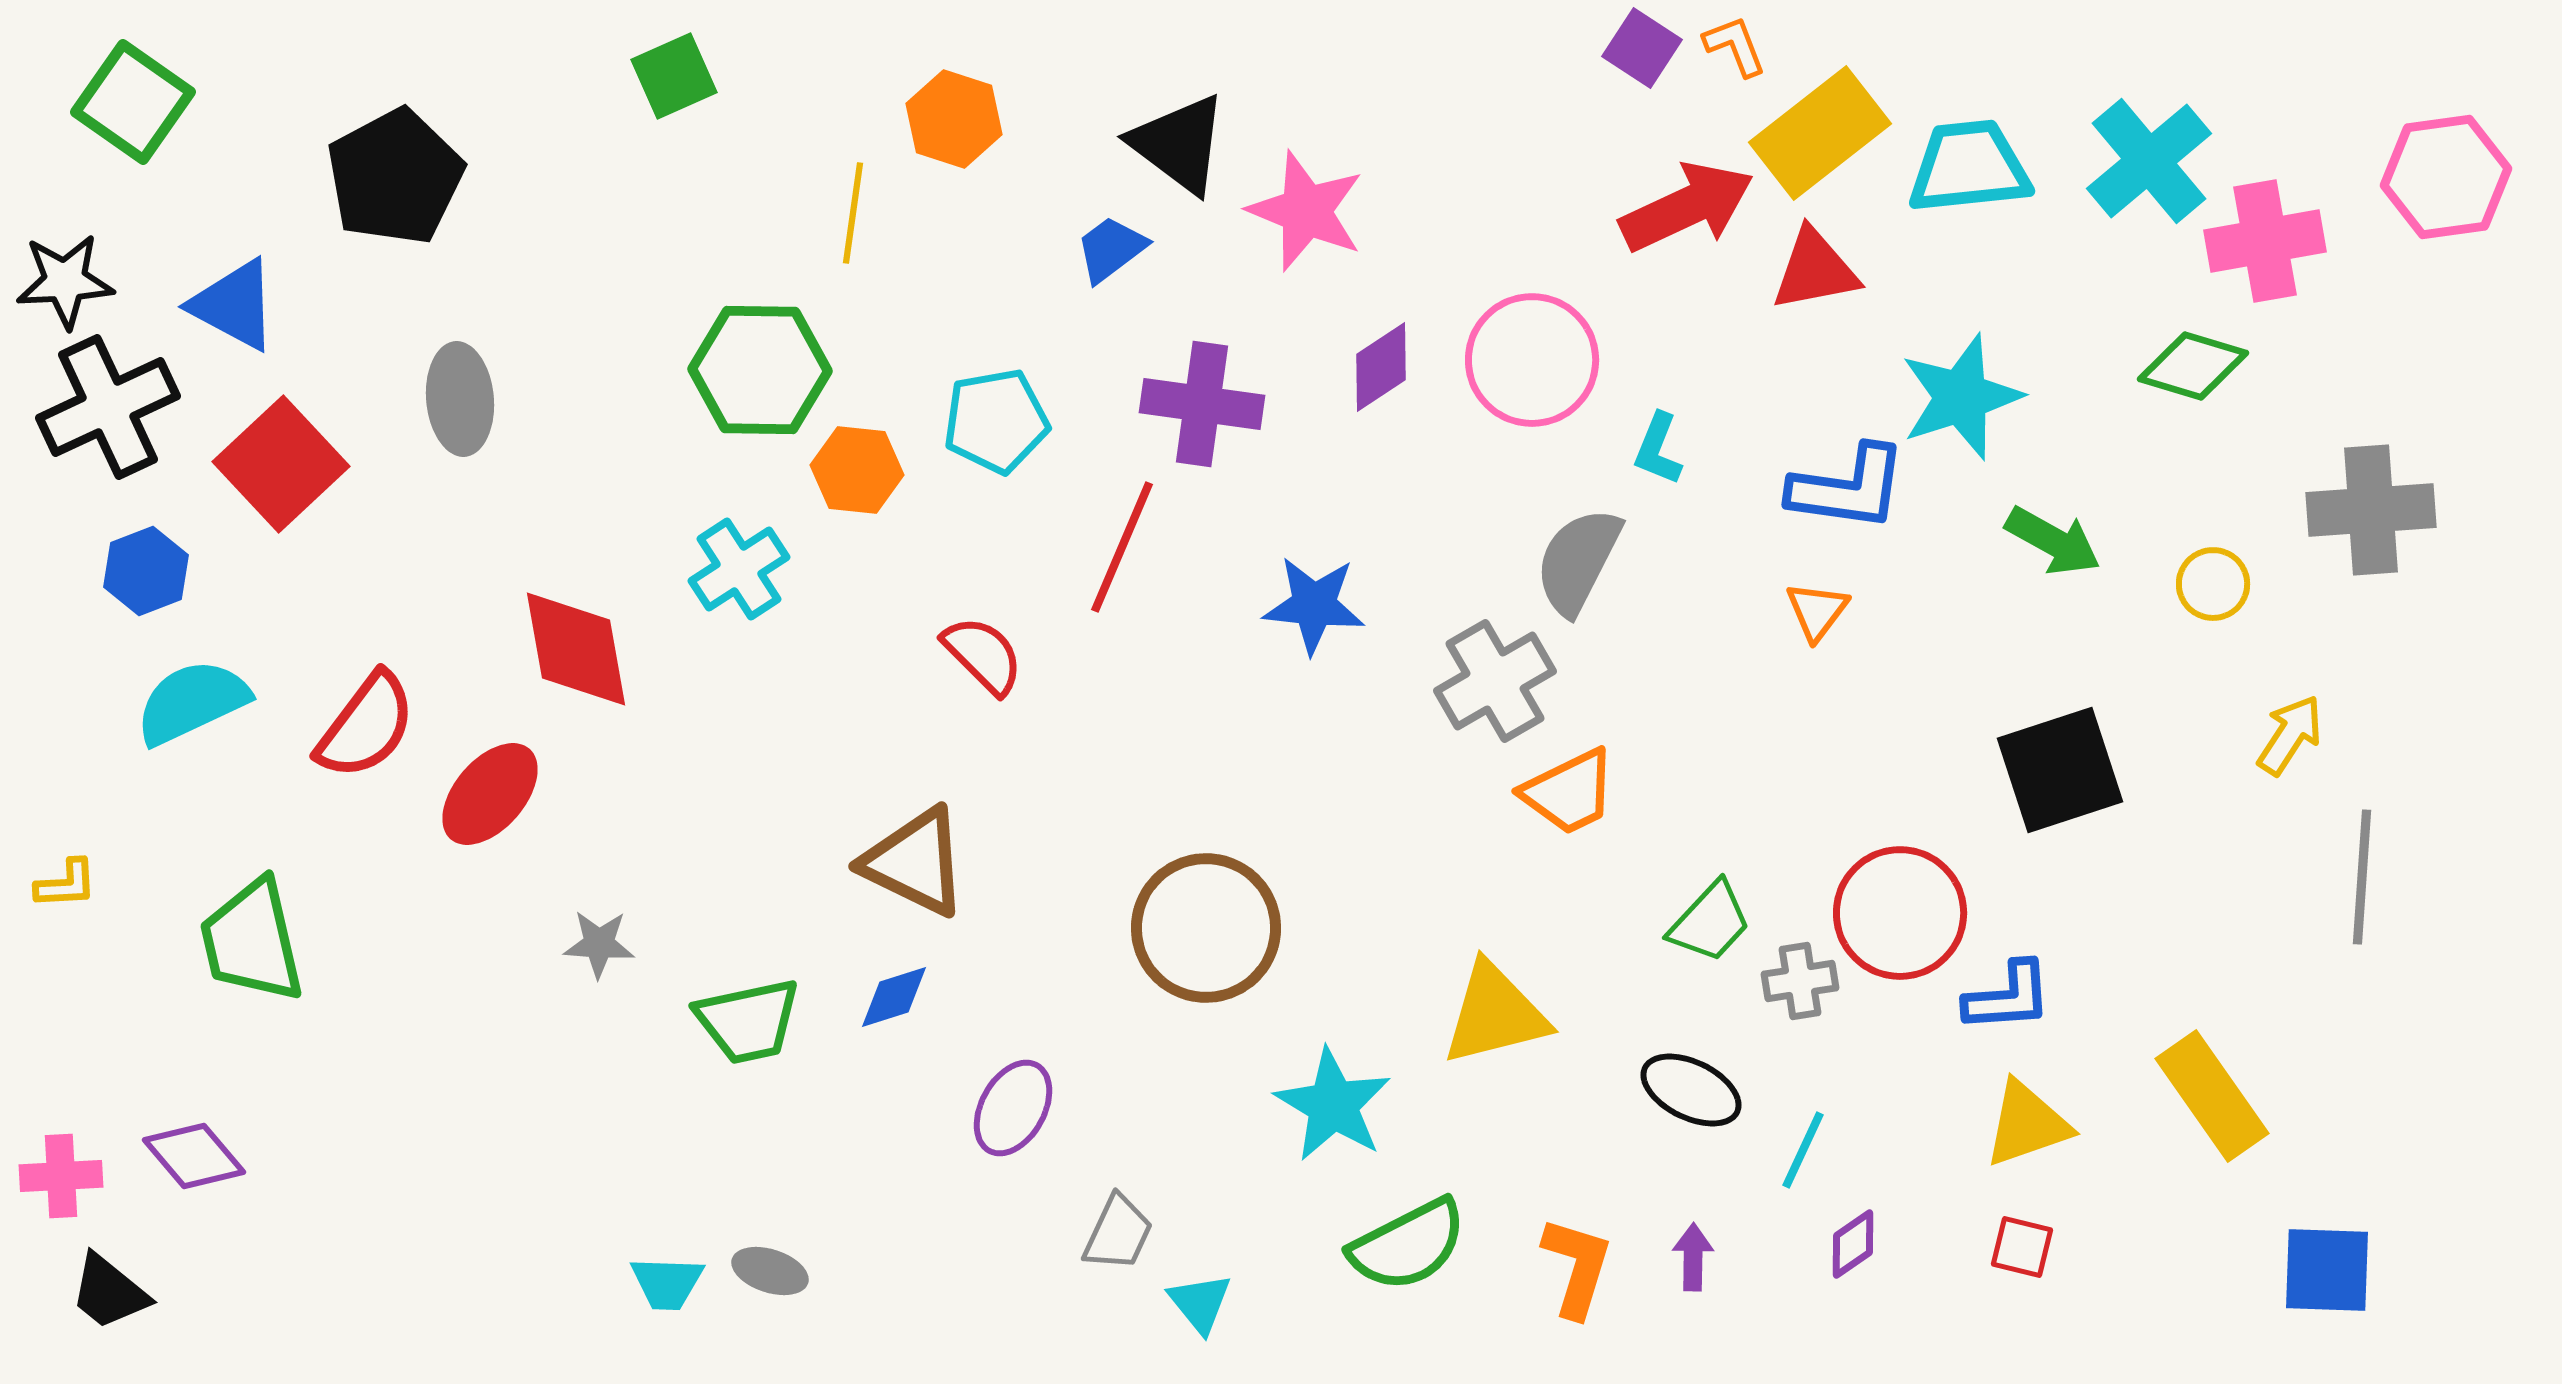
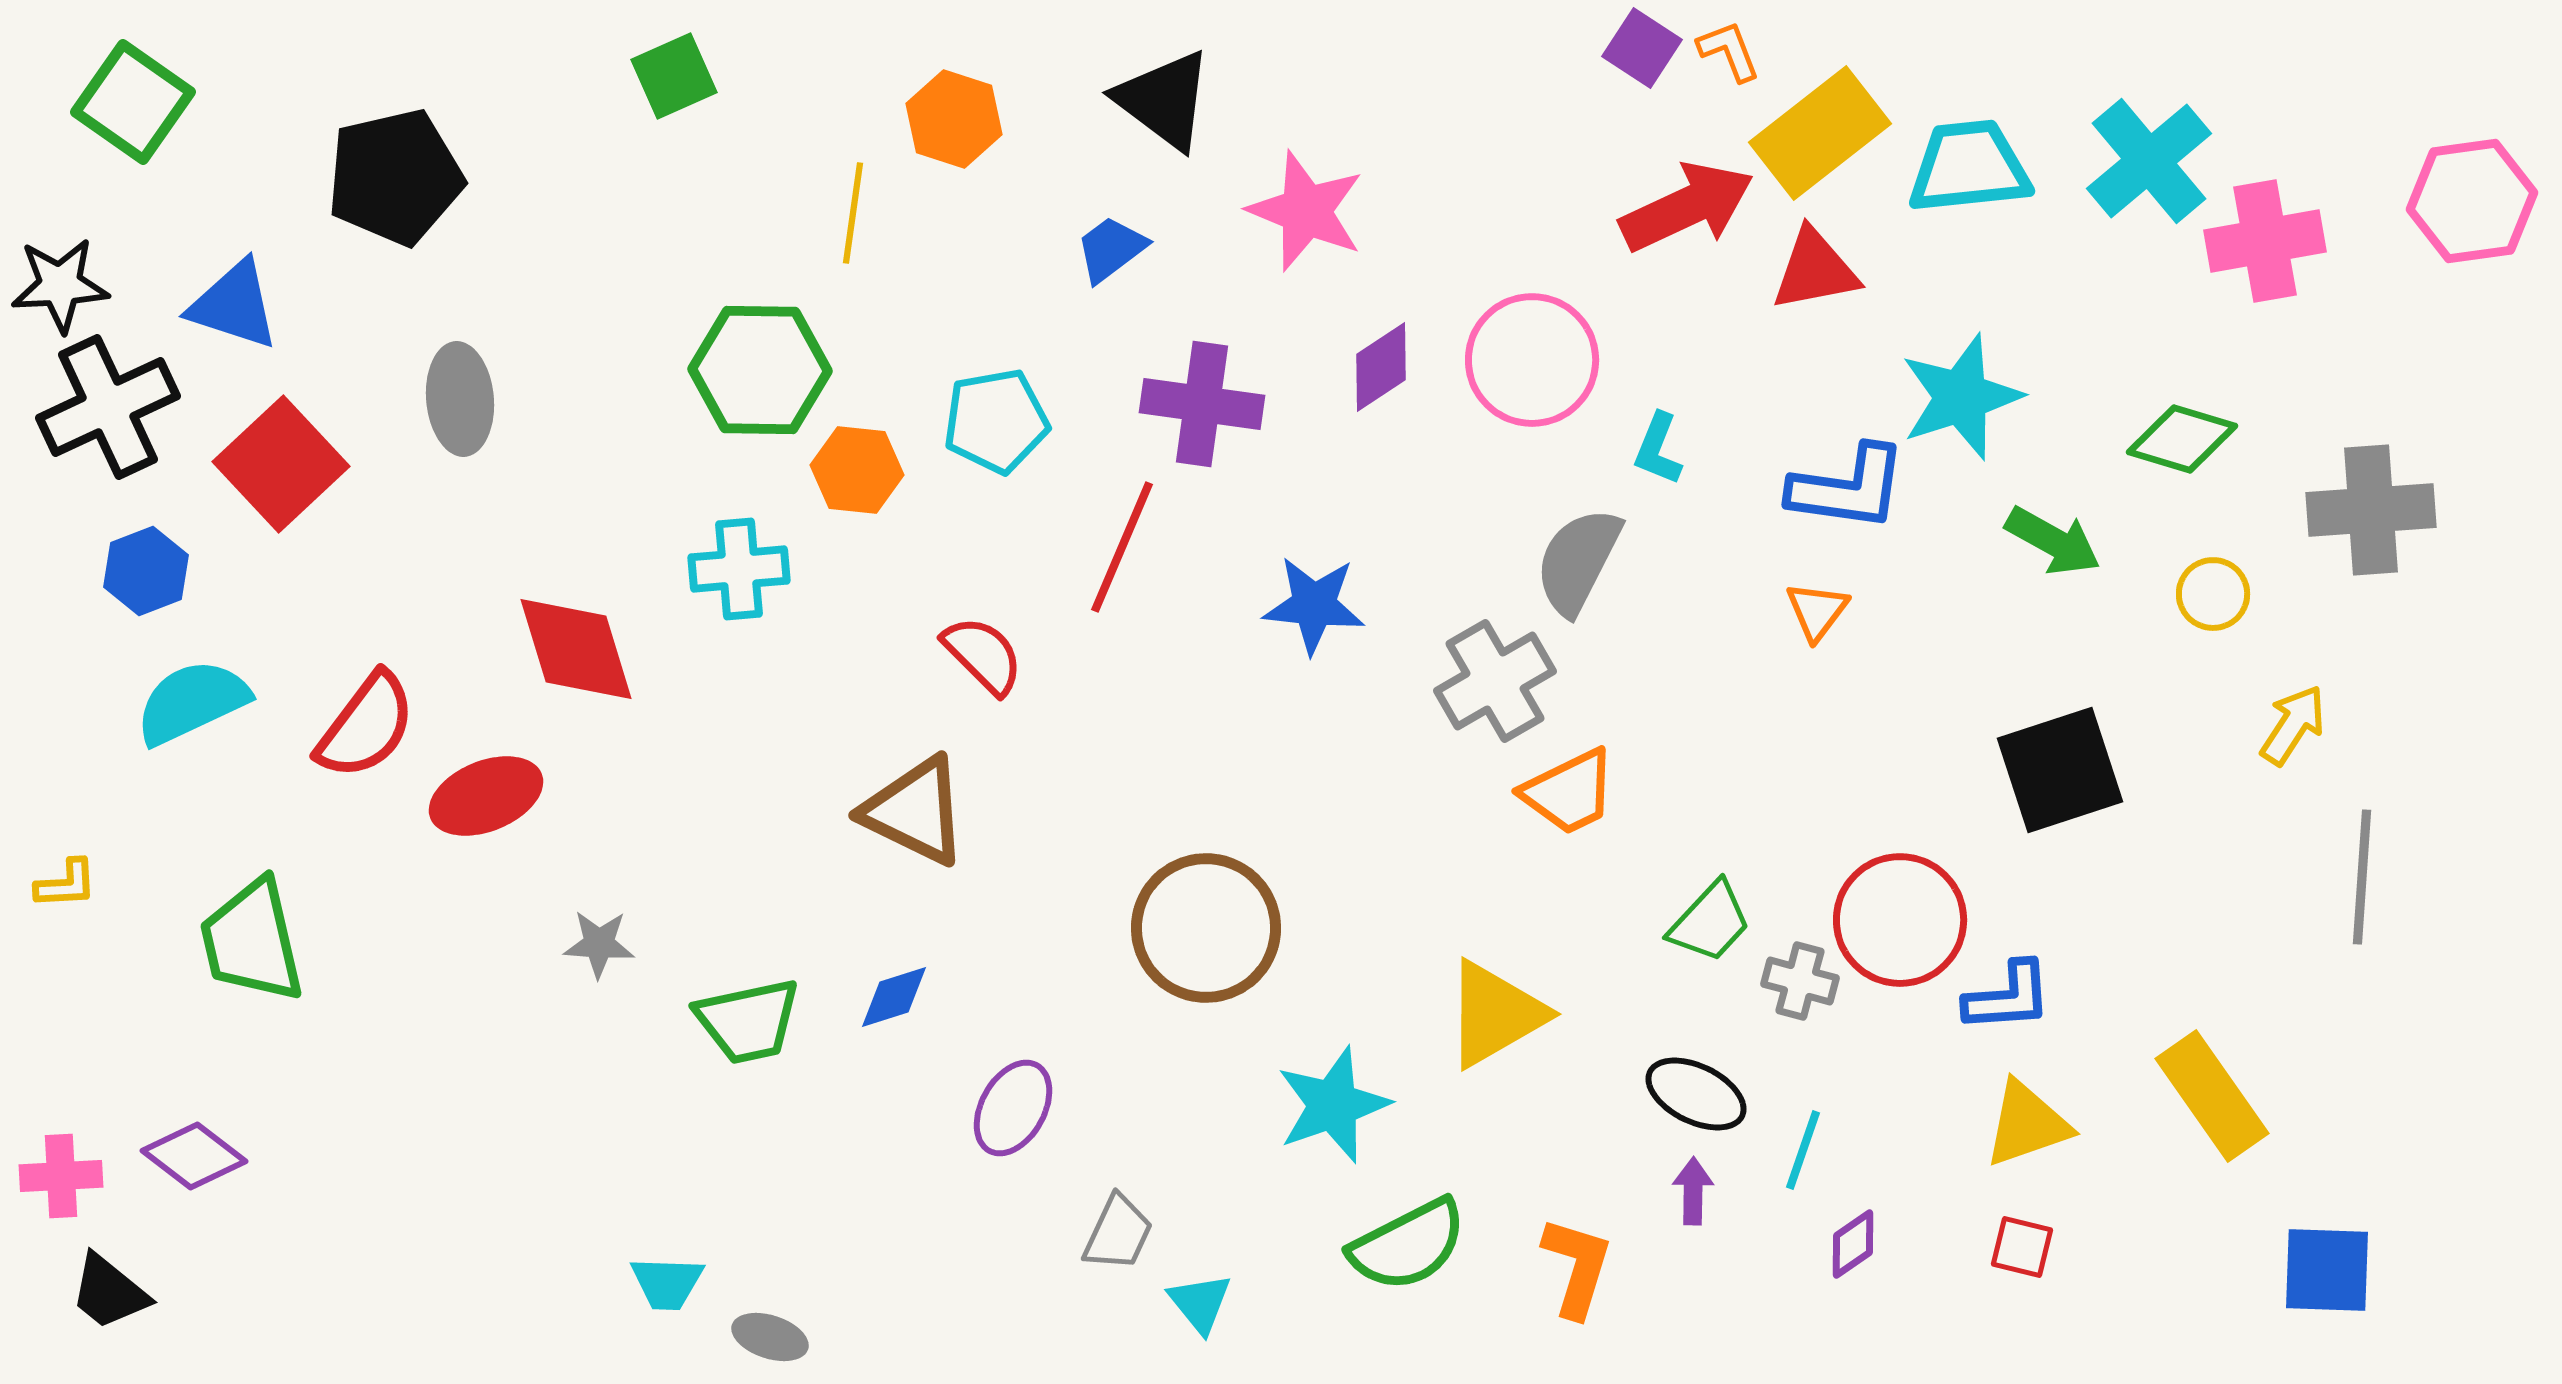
orange L-shape at (1735, 46): moved 6 px left, 5 px down
black triangle at (1179, 144): moved 15 px left, 44 px up
black pentagon at (395, 177): rotated 15 degrees clockwise
pink hexagon at (2446, 177): moved 26 px right, 24 px down
black star at (65, 281): moved 5 px left, 4 px down
blue triangle at (234, 305): rotated 10 degrees counterclockwise
green diamond at (2193, 366): moved 11 px left, 73 px down
cyan cross at (739, 569): rotated 28 degrees clockwise
yellow circle at (2213, 584): moved 10 px down
red diamond at (576, 649): rotated 7 degrees counterclockwise
yellow arrow at (2290, 735): moved 3 px right, 10 px up
red ellipse at (490, 794): moved 4 px left, 2 px down; rotated 27 degrees clockwise
brown triangle at (915, 862): moved 51 px up
red circle at (1900, 913): moved 7 px down
gray cross at (1800, 981): rotated 24 degrees clockwise
yellow triangle at (1495, 1014): rotated 16 degrees counterclockwise
black ellipse at (1691, 1090): moved 5 px right, 4 px down
cyan star at (1333, 1105): rotated 22 degrees clockwise
cyan line at (1803, 1150): rotated 6 degrees counterclockwise
purple diamond at (194, 1156): rotated 12 degrees counterclockwise
purple arrow at (1693, 1257): moved 66 px up
gray ellipse at (770, 1271): moved 66 px down
